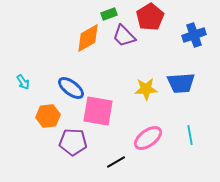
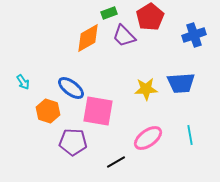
green rectangle: moved 1 px up
orange hexagon: moved 5 px up; rotated 25 degrees clockwise
